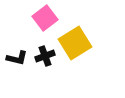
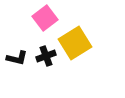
black cross: moved 1 px right
